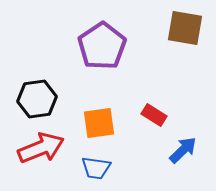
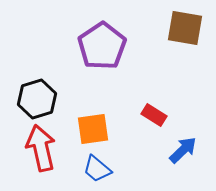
black hexagon: rotated 9 degrees counterclockwise
orange square: moved 6 px left, 6 px down
red arrow: rotated 81 degrees counterclockwise
blue trapezoid: moved 1 px right, 1 px down; rotated 32 degrees clockwise
